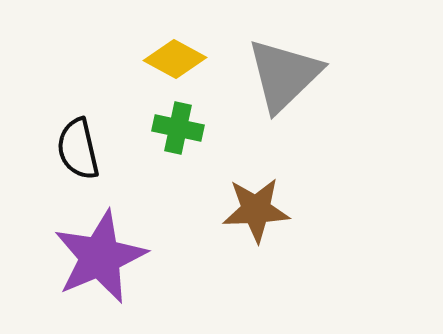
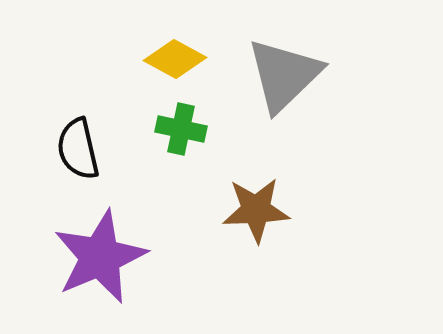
green cross: moved 3 px right, 1 px down
